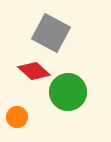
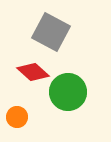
gray square: moved 1 px up
red diamond: moved 1 px left, 1 px down
